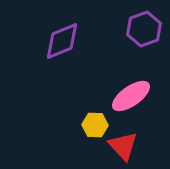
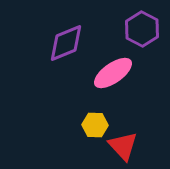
purple hexagon: moved 2 px left; rotated 12 degrees counterclockwise
purple diamond: moved 4 px right, 2 px down
pink ellipse: moved 18 px left, 23 px up
